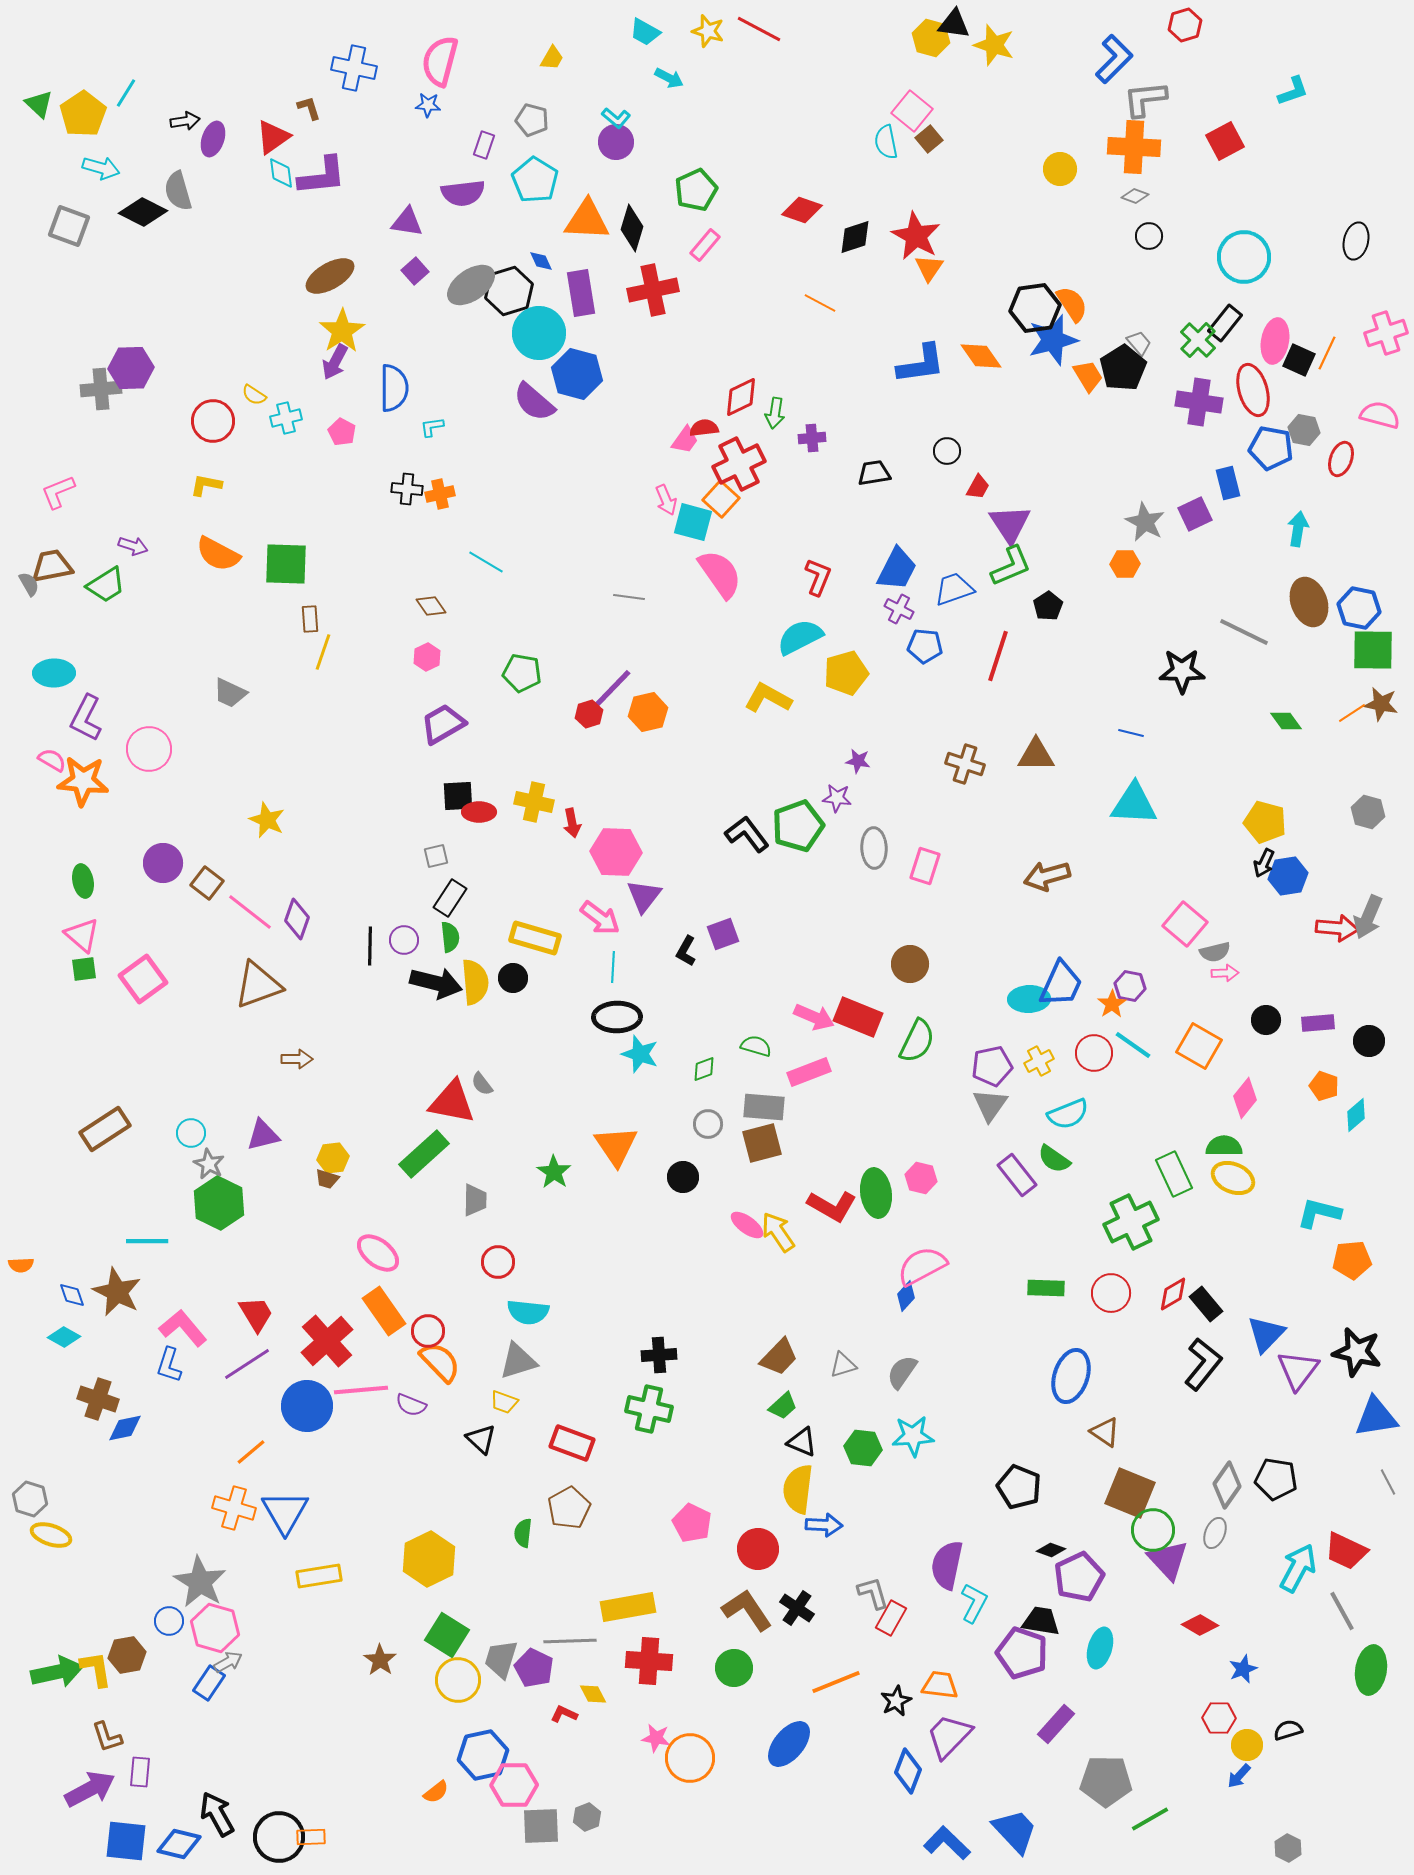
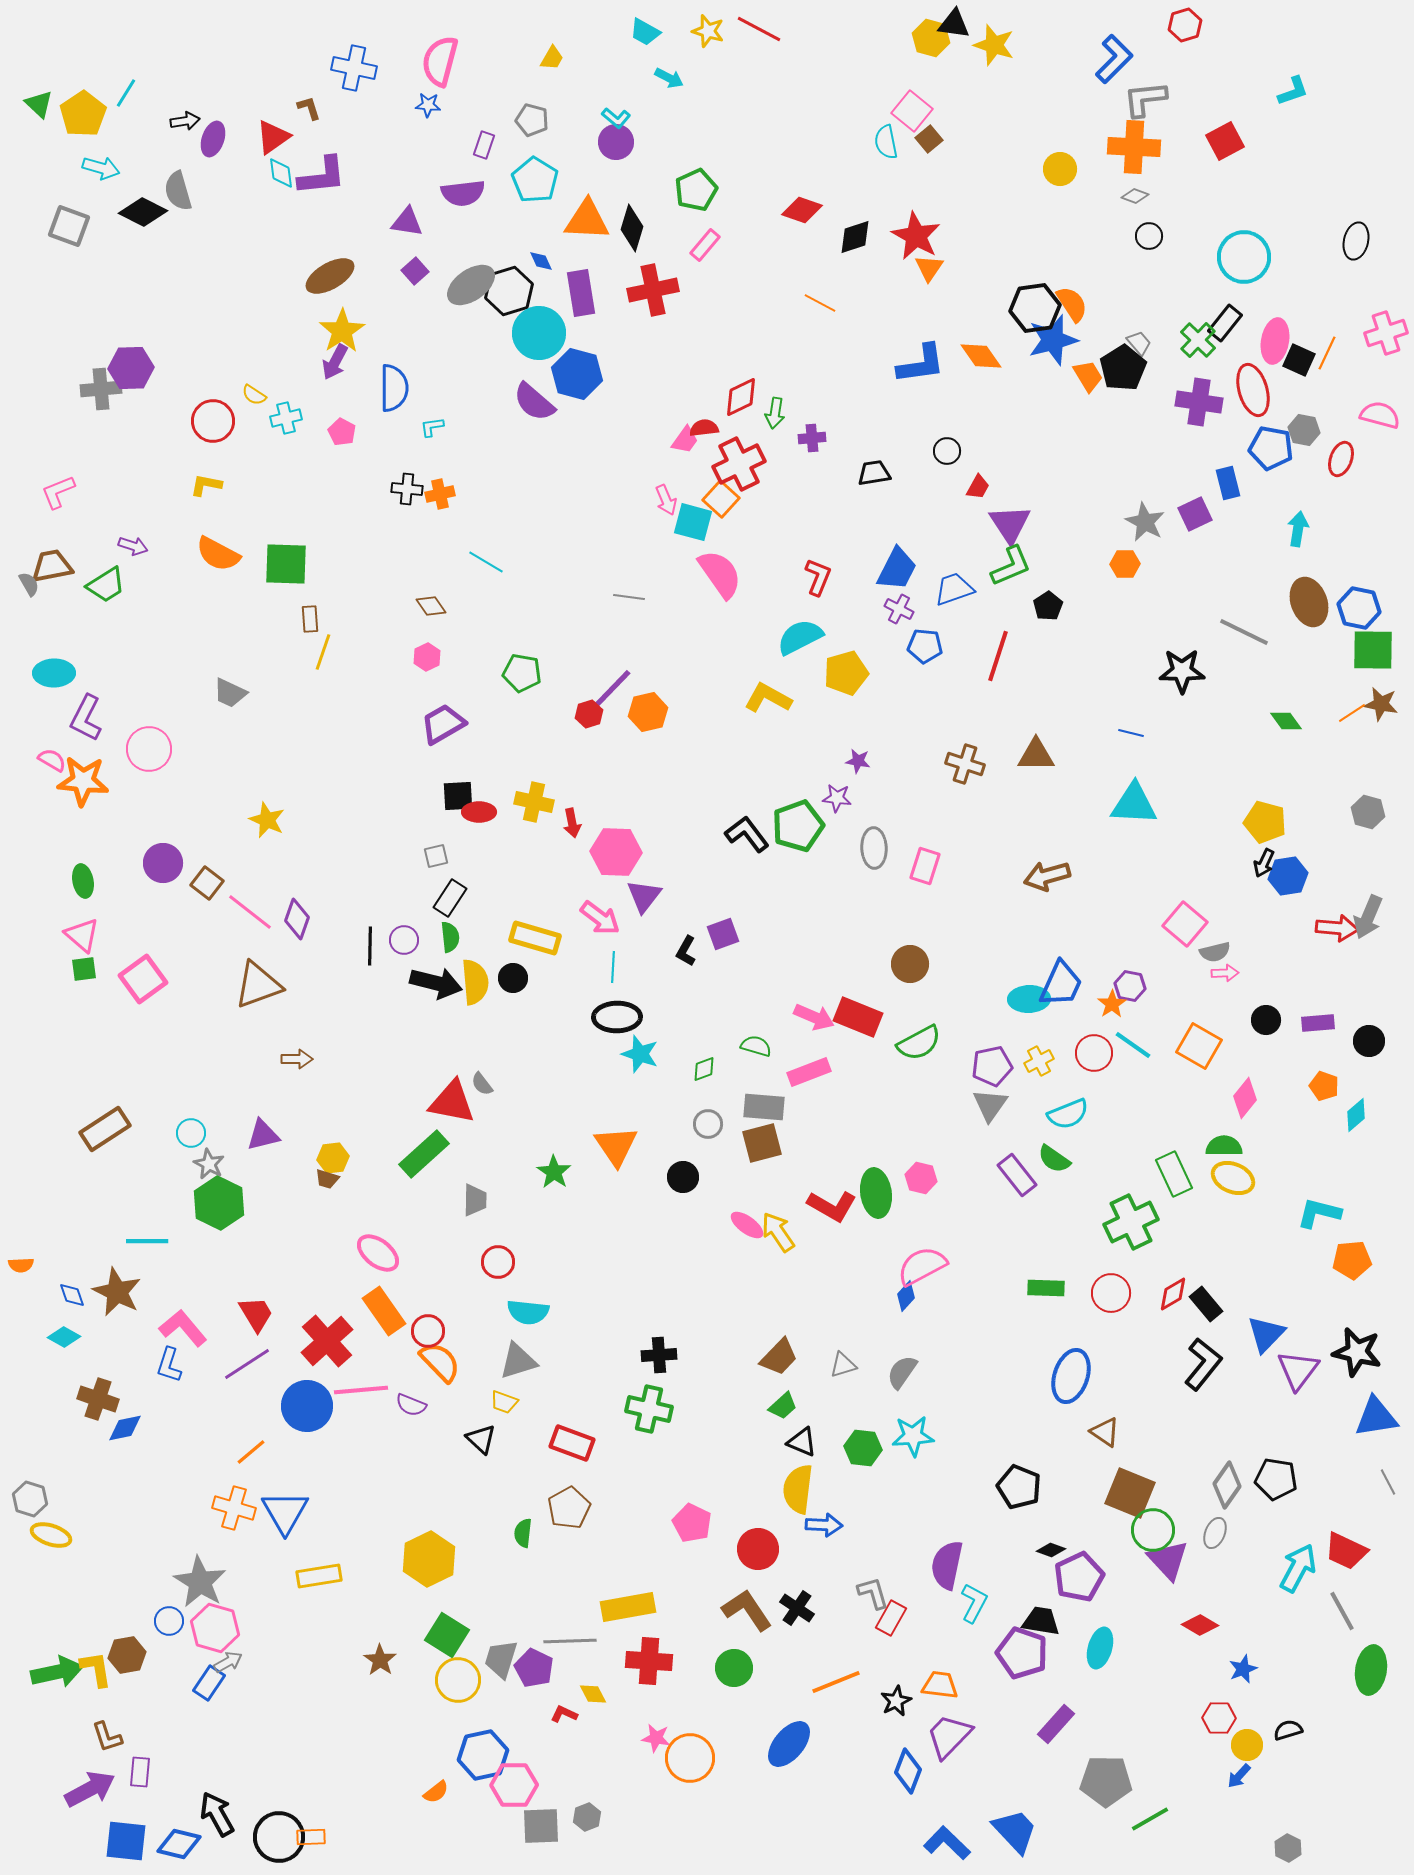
green semicircle at (917, 1041): moved 2 px right, 2 px down; rotated 36 degrees clockwise
